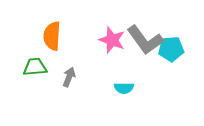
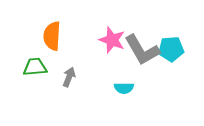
gray L-shape: moved 3 px left, 10 px down; rotated 6 degrees clockwise
